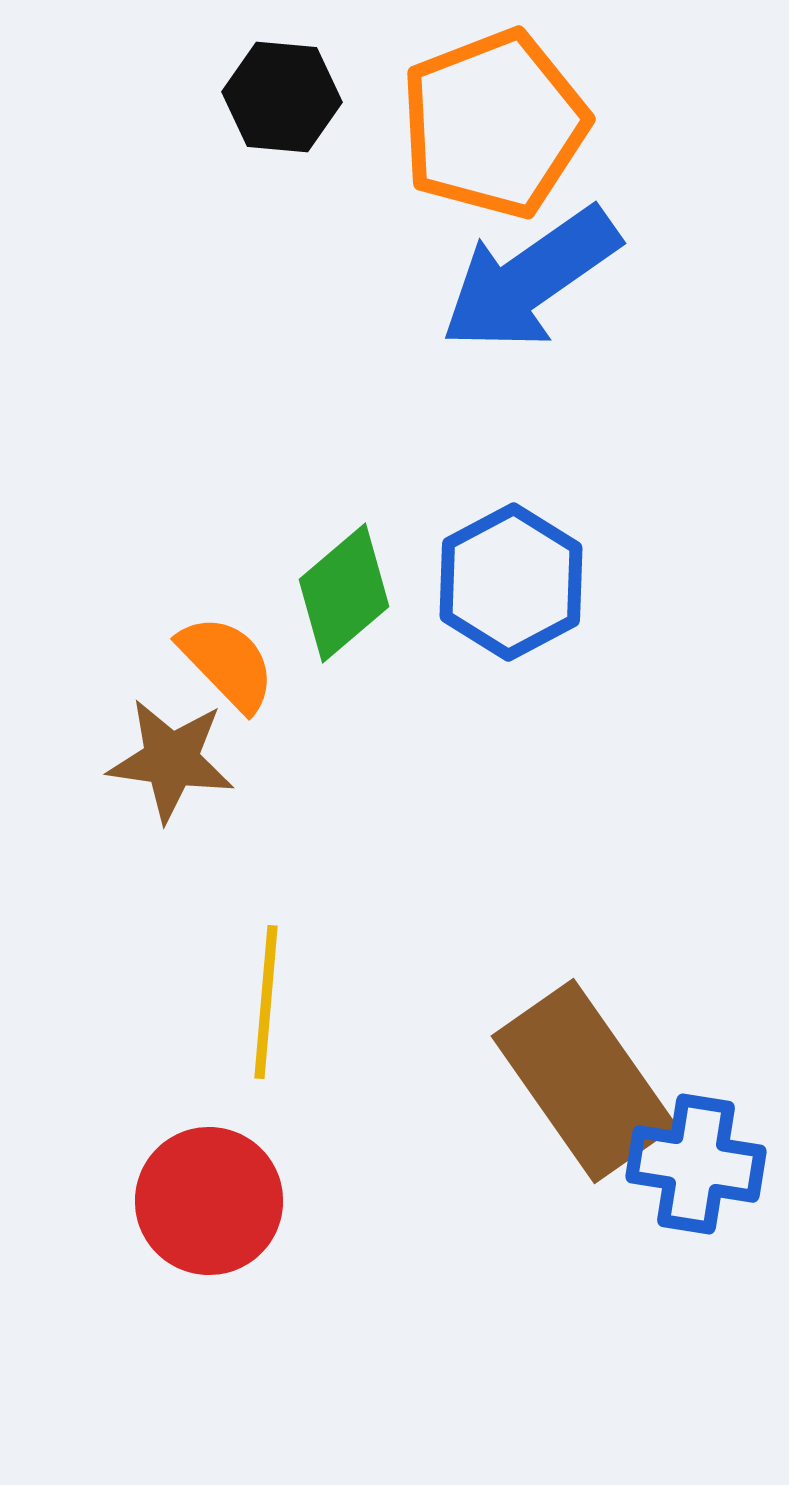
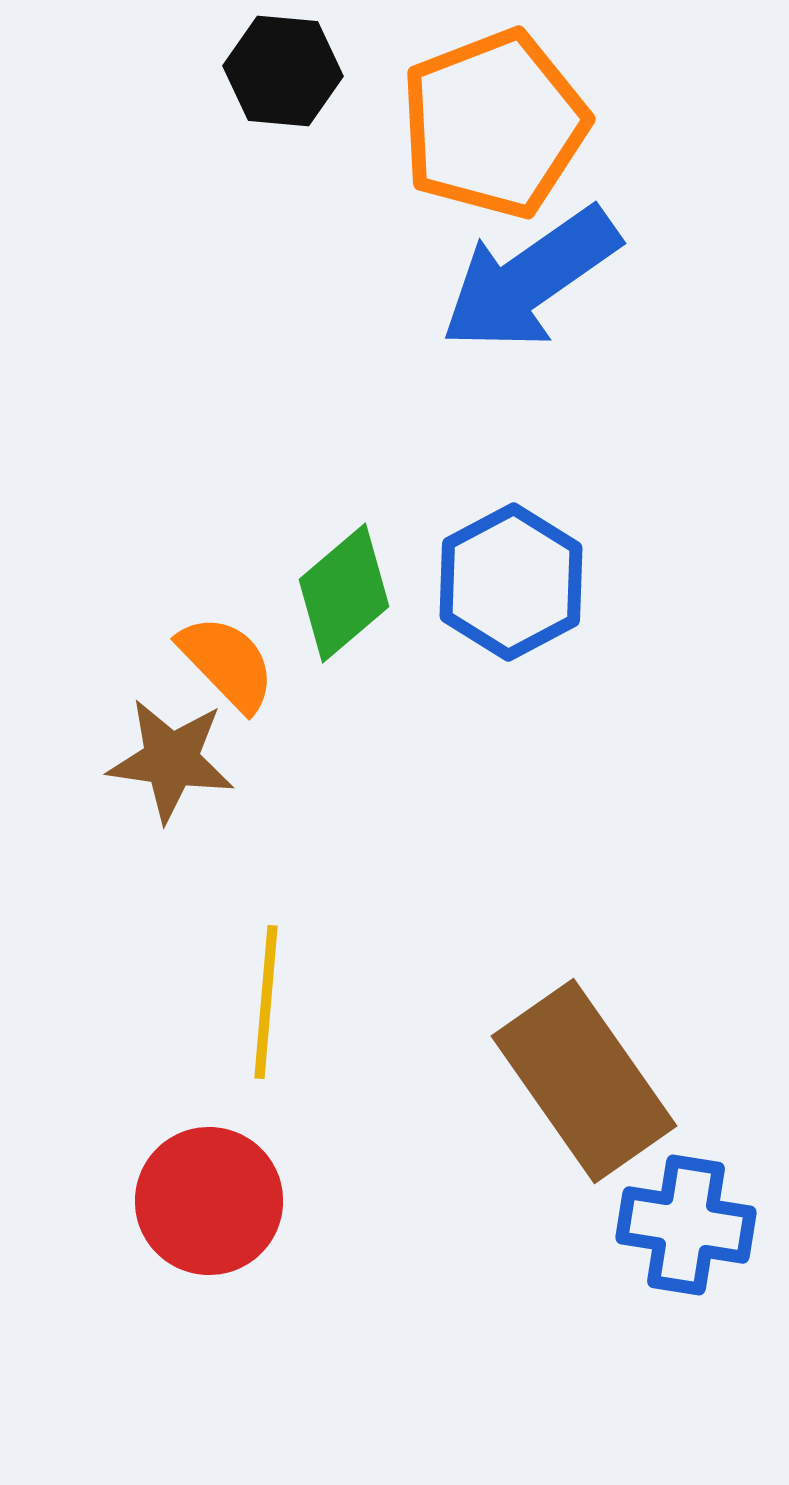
black hexagon: moved 1 px right, 26 px up
blue cross: moved 10 px left, 61 px down
